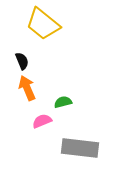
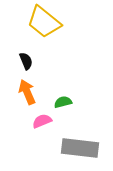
yellow trapezoid: moved 1 px right, 2 px up
black semicircle: moved 4 px right
orange arrow: moved 4 px down
